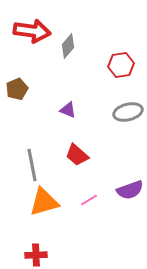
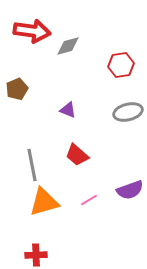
gray diamond: rotated 35 degrees clockwise
